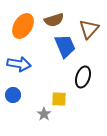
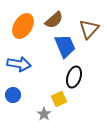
brown semicircle: rotated 24 degrees counterclockwise
black ellipse: moved 9 px left
yellow square: rotated 28 degrees counterclockwise
